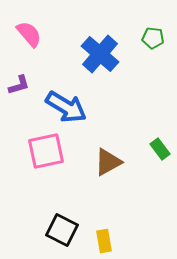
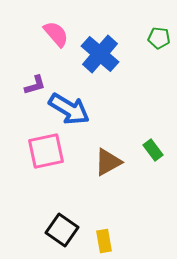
pink semicircle: moved 27 px right
green pentagon: moved 6 px right
purple L-shape: moved 16 px right
blue arrow: moved 3 px right, 2 px down
green rectangle: moved 7 px left, 1 px down
black square: rotated 8 degrees clockwise
